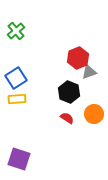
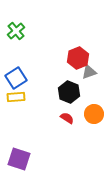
yellow rectangle: moved 1 px left, 2 px up
